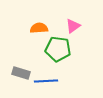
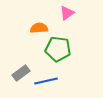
pink triangle: moved 6 px left, 13 px up
gray rectangle: rotated 54 degrees counterclockwise
blue line: rotated 10 degrees counterclockwise
